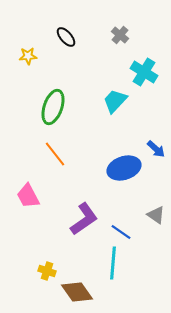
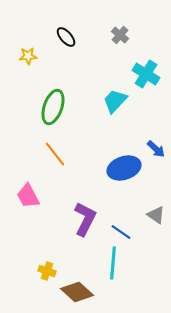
cyan cross: moved 2 px right, 2 px down
purple L-shape: moved 1 px right; rotated 28 degrees counterclockwise
brown diamond: rotated 12 degrees counterclockwise
